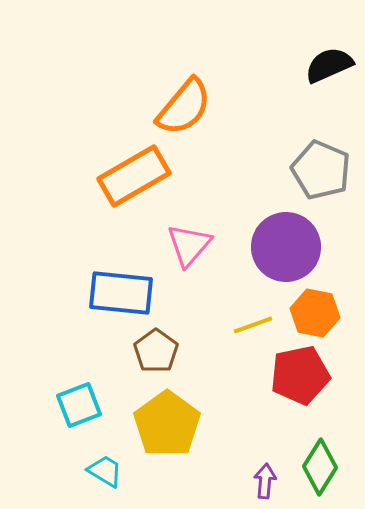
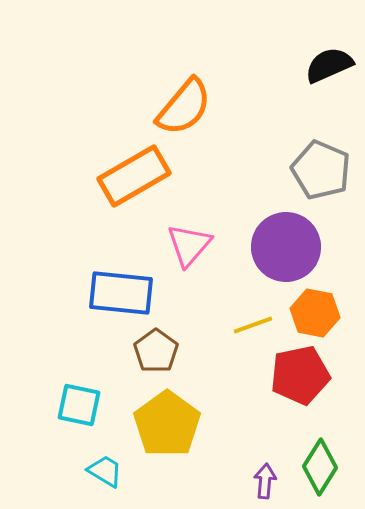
cyan square: rotated 33 degrees clockwise
